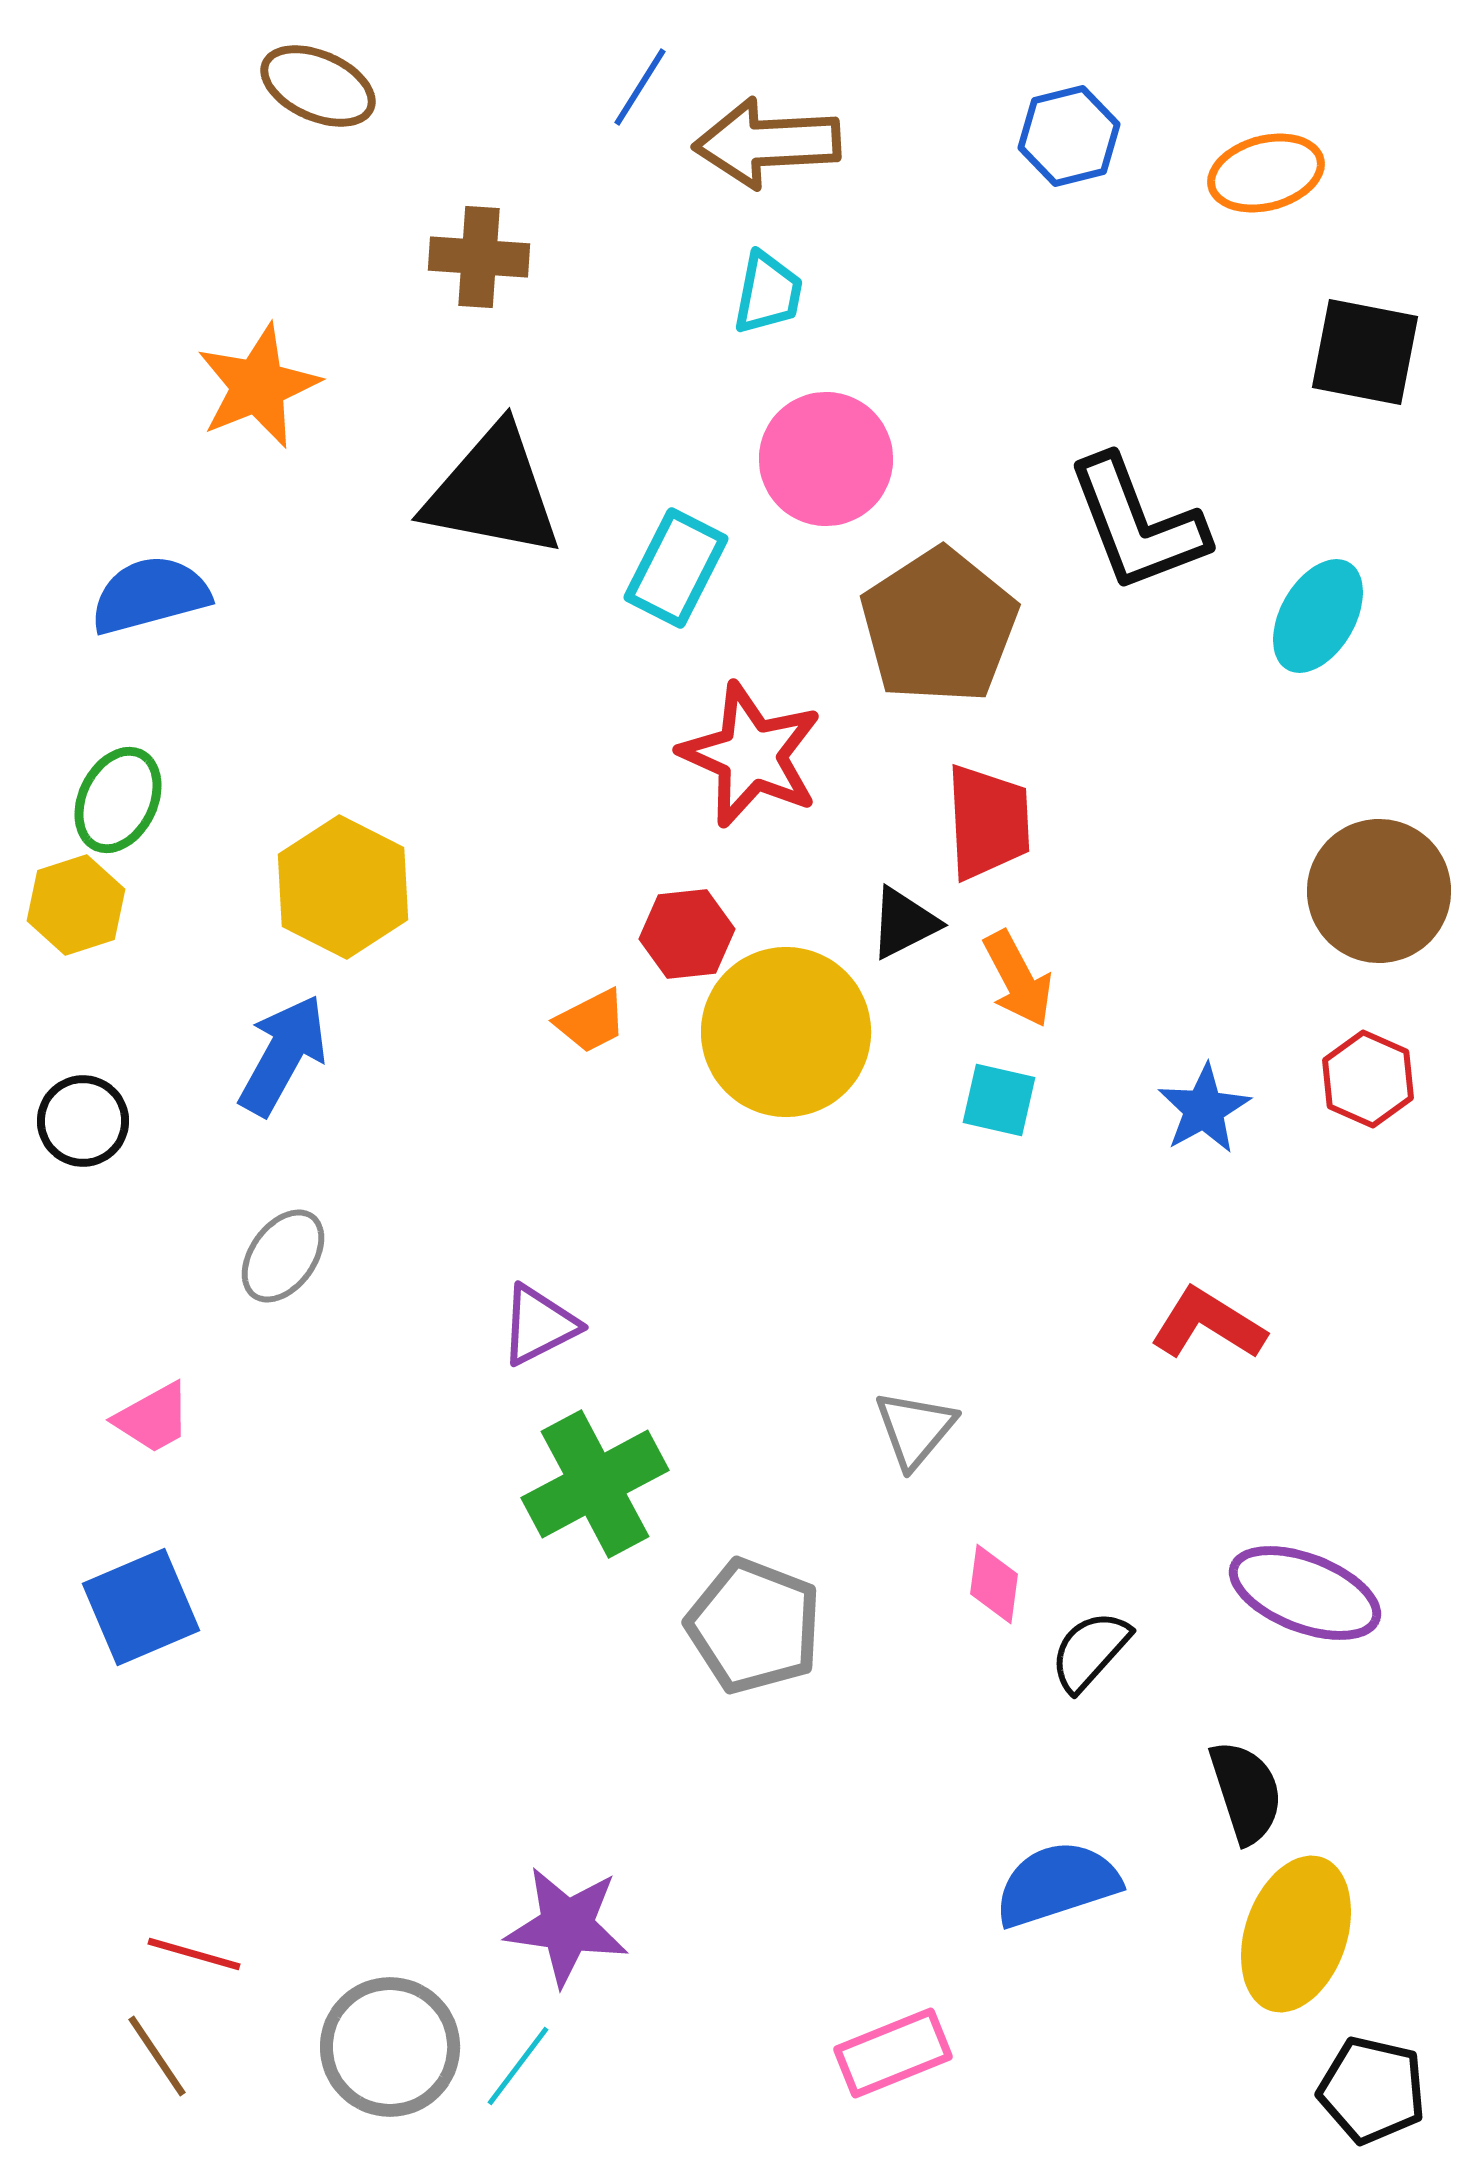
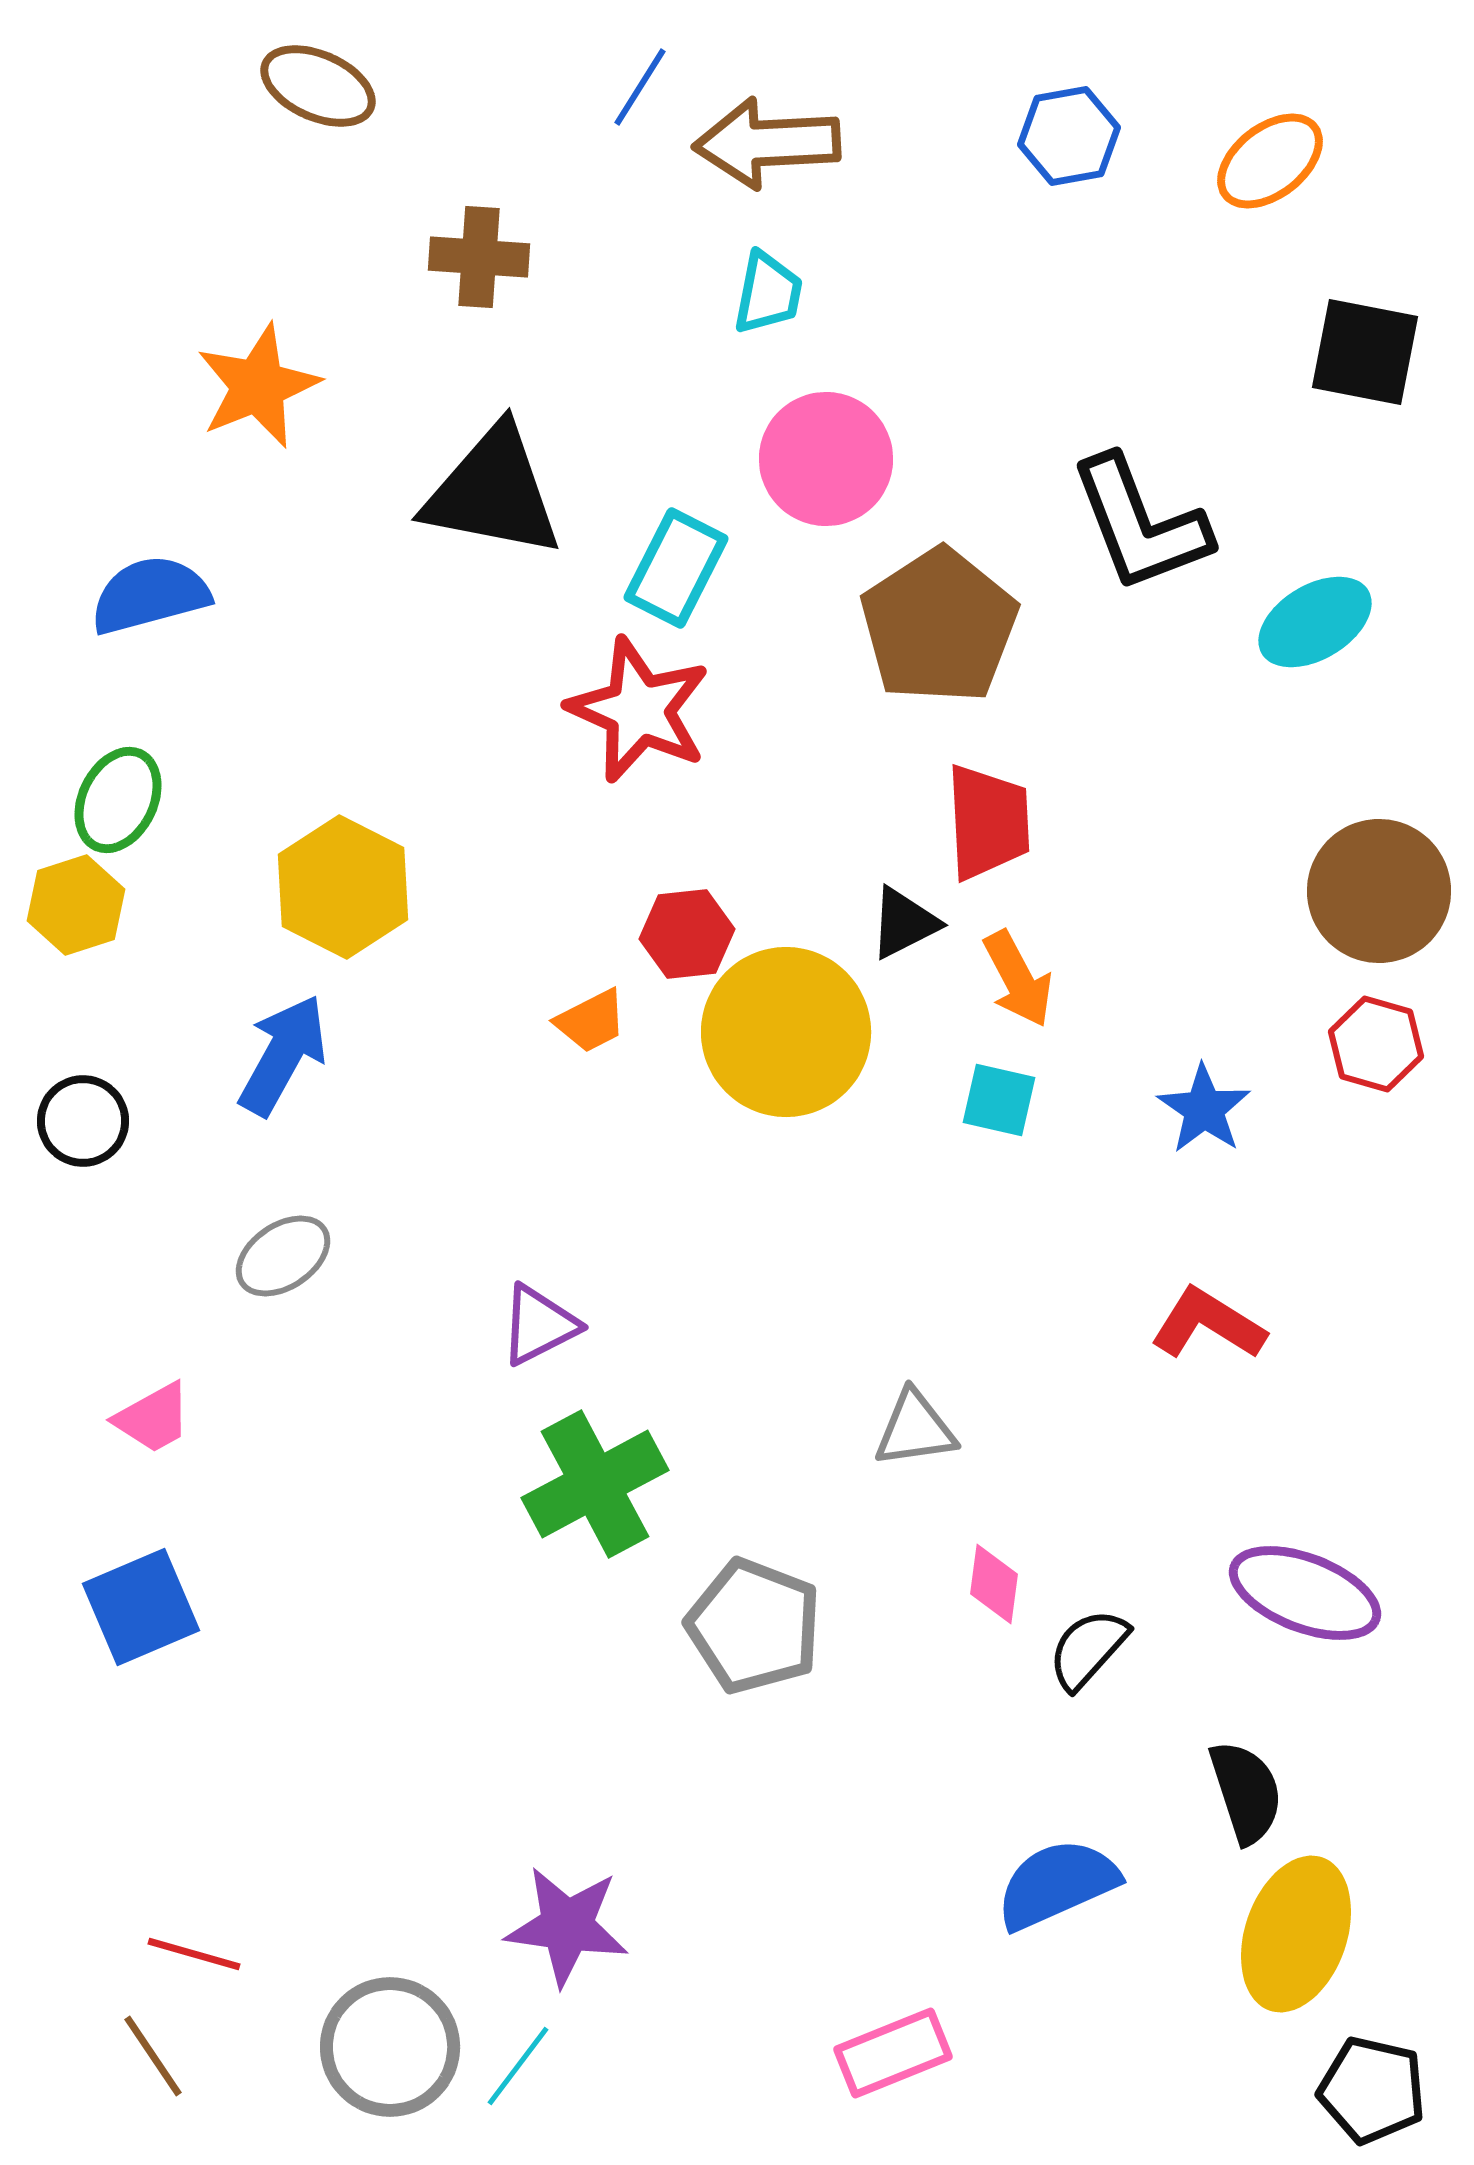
blue hexagon at (1069, 136): rotated 4 degrees clockwise
orange ellipse at (1266, 173): moved 4 px right, 12 px up; rotated 23 degrees counterclockwise
black L-shape at (1137, 524): moved 3 px right
cyan ellipse at (1318, 616): moved 3 px left, 6 px down; rotated 29 degrees clockwise
red star at (751, 755): moved 112 px left, 45 px up
red hexagon at (1368, 1079): moved 8 px right, 35 px up; rotated 8 degrees counterclockwise
blue star at (1204, 1109): rotated 8 degrees counterclockwise
gray ellipse at (283, 1256): rotated 20 degrees clockwise
gray triangle at (915, 1429): rotated 42 degrees clockwise
black semicircle at (1090, 1651): moved 2 px left, 2 px up
blue semicircle at (1057, 1884): rotated 6 degrees counterclockwise
brown line at (157, 2056): moved 4 px left
